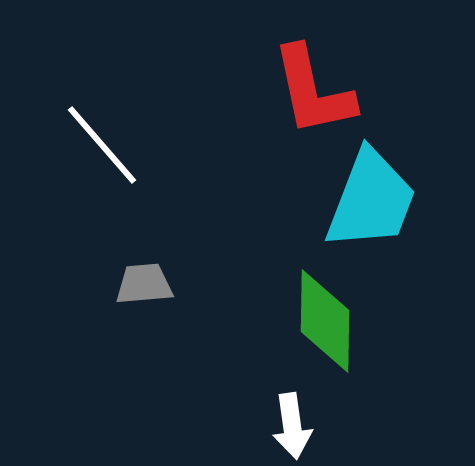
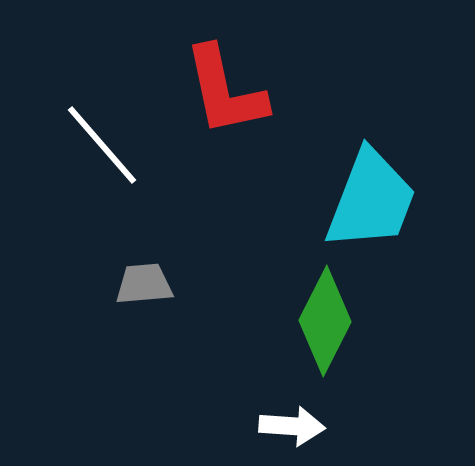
red L-shape: moved 88 px left
green diamond: rotated 26 degrees clockwise
white arrow: rotated 78 degrees counterclockwise
